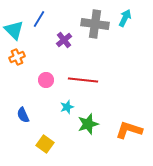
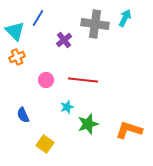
blue line: moved 1 px left, 1 px up
cyan triangle: moved 1 px right, 1 px down
